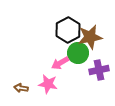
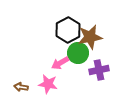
brown arrow: moved 1 px up
